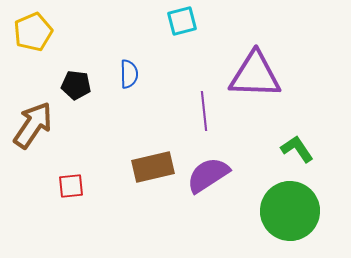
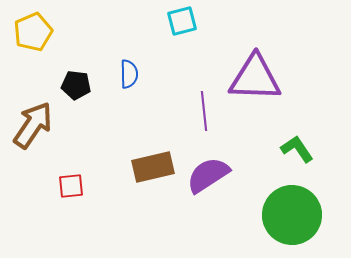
purple triangle: moved 3 px down
green circle: moved 2 px right, 4 px down
